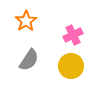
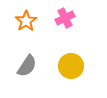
pink cross: moved 8 px left, 17 px up
gray semicircle: moved 2 px left, 6 px down
